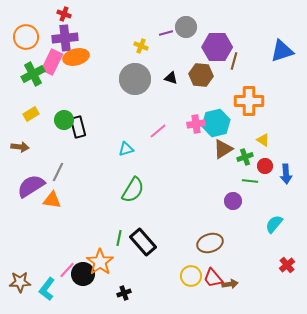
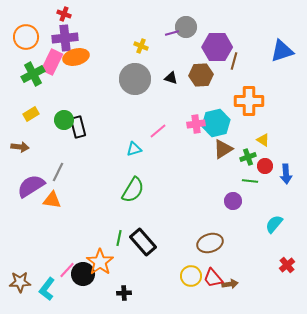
purple line at (166, 33): moved 6 px right
brown hexagon at (201, 75): rotated 10 degrees counterclockwise
cyan triangle at (126, 149): moved 8 px right
green cross at (245, 157): moved 3 px right
black cross at (124, 293): rotated 16 degrees clockwise
